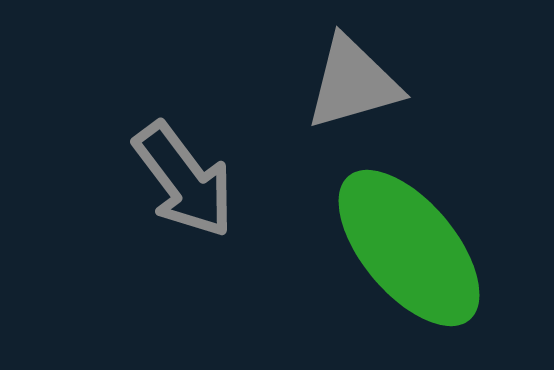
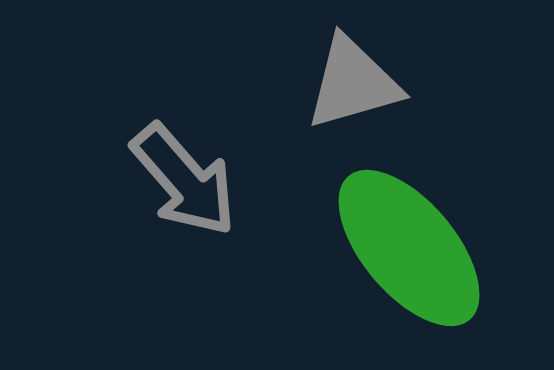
gray arrow: rotated 4 degrees counterclockwise
